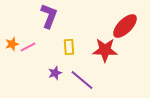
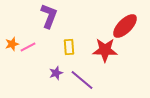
purple star: moved 1 px right
